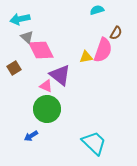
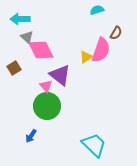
cyan arrow: rotated 12 degrees clockwise
pink semicircle: moved 2 px left
yellow triangle: rotated 24 degrees counterclockwise
pink triangle: rotated 24 degrees clockwise
green circle: moved 3 px up
blue arrow: rotated 24 degrees counterclockwise
cyan trapezoid: moved 2 px down
